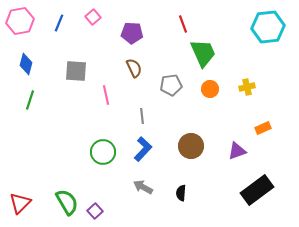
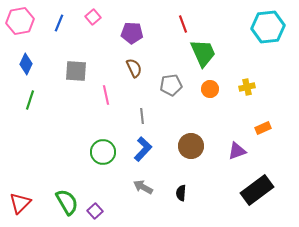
blue diamond: rotated 10 degrees clockwise
